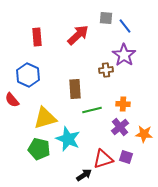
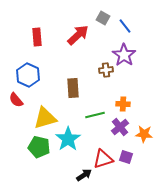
gray square: moved 3 px left; rotated 24 degrees clockwise
brown rectangle: moved 2 px left, 1 px up
red semicircle: moved 4 px right
green line: moved 3 px right, 5 px down
cyan star: rotated 15 degrees clockwise
green pentagon: moved 2 px up
